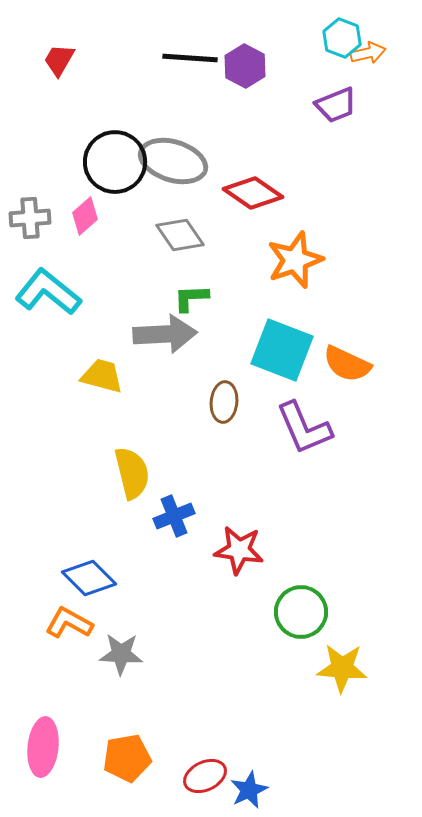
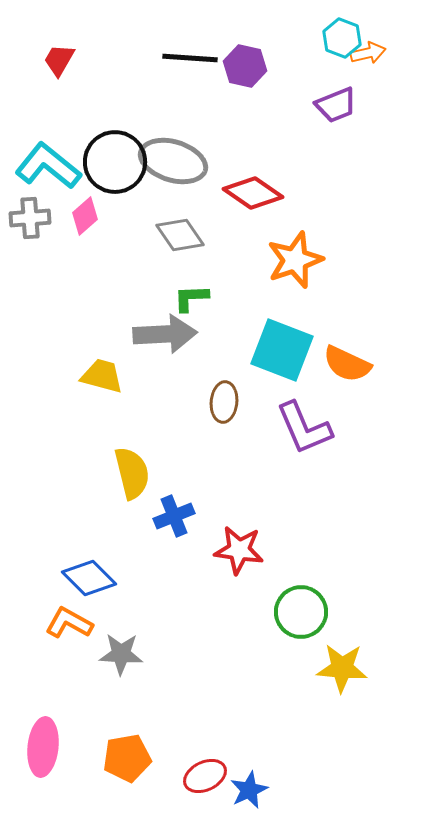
purple hexagon: rotated 15 degrees counterclockwise
cyan L-shape: moved 126 px up
